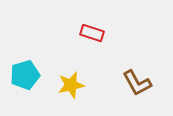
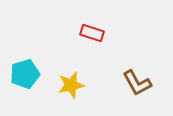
cyan pentagon: moved 1 px up
